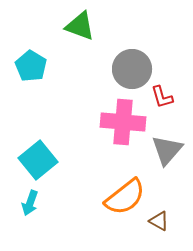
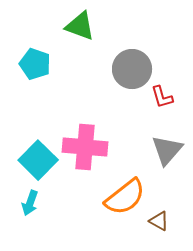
cyan pentagon: moved 4 px right, 2 px up; rotated 12 degrees counterclockwise
pink cross: moved 38 px left, 25 px down
cyan square: rotated 6 degrees counterclockwise
